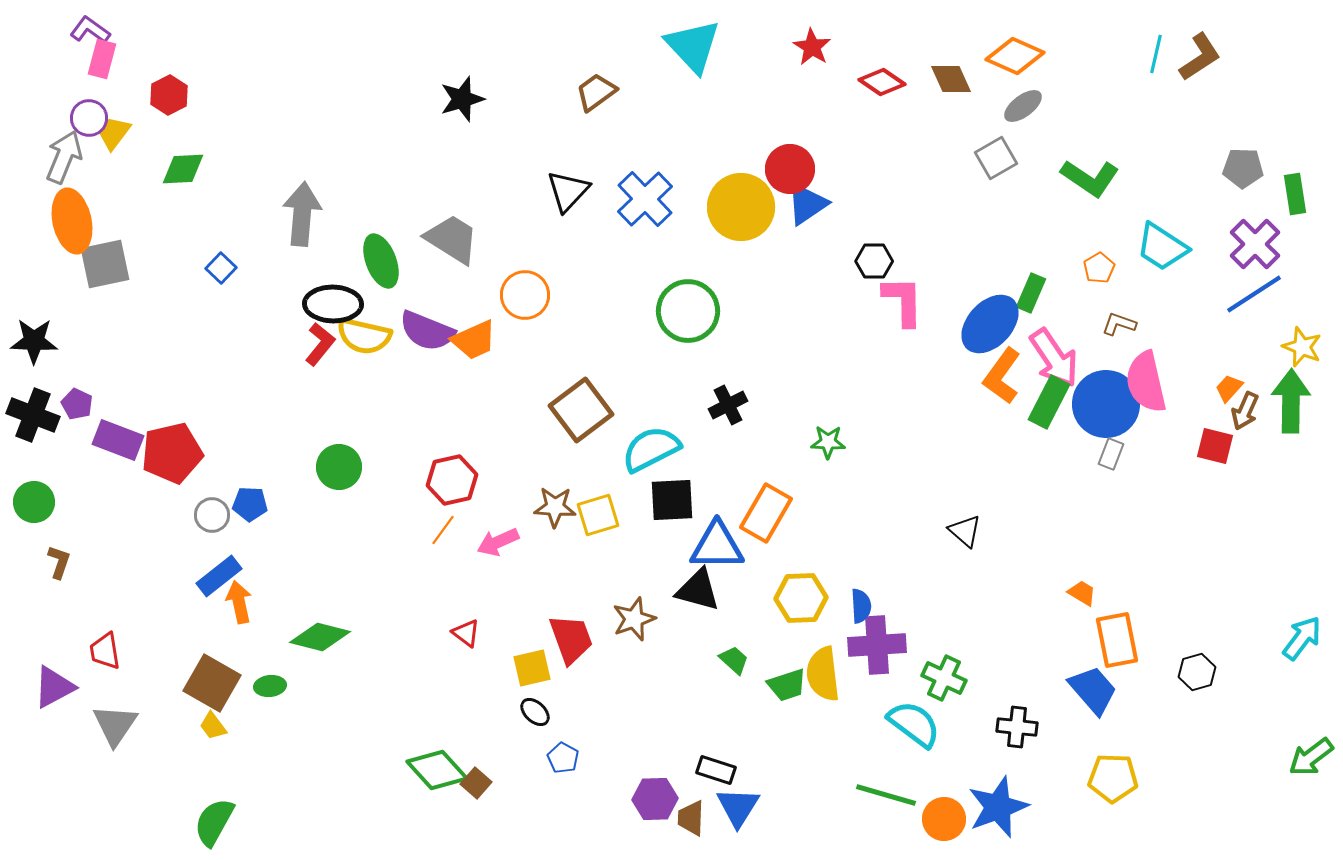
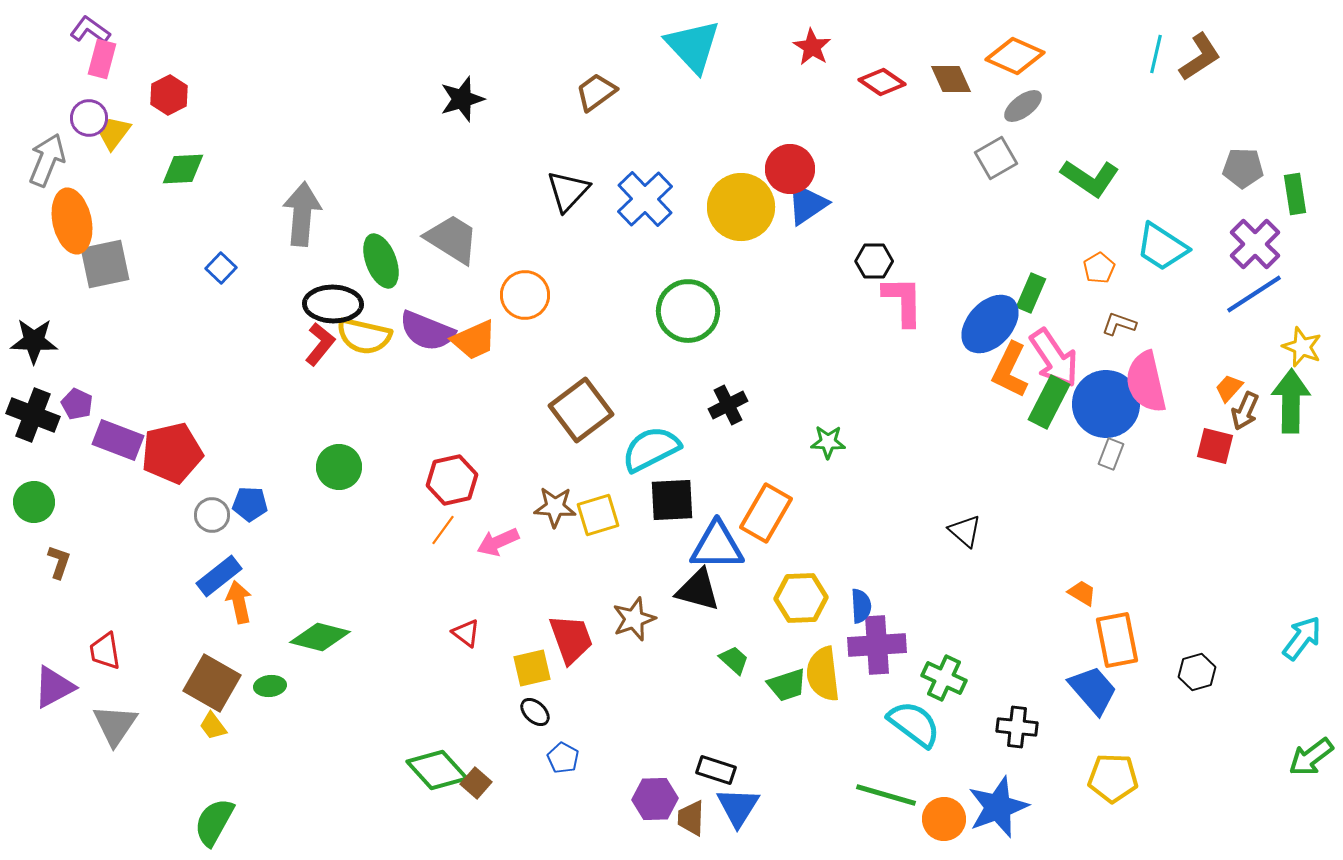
gray arrow at (64, 157): moved 17 px left, 3 px down
orange L-shape at (1002, 376): moved 8 px right, 6 px up; rotated 10 degrees counterclockwise
